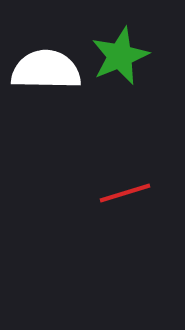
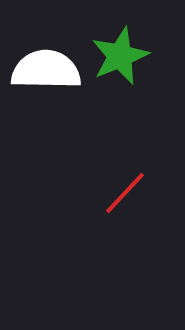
red line: rotated 30 degrees counterclockwise
